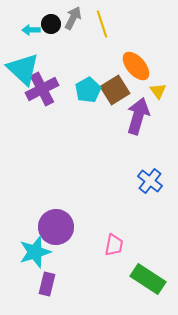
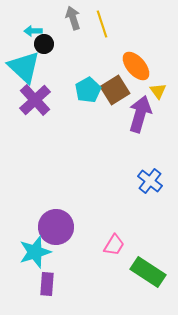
gray arrow: rotated 45 degrees counterclockwise
black circle: moved 7 px left, 20 px down
cyan arrow: moved 2 px right, 1 px down
cyan triangle: moved 1 px right, 2 px up
purple cross: moved 7 px left, 11 px down; rotated 16 degrees counterclockwise
purple arrow: moved 2 px right, 2 px up
pink trapezoid: rotated 20 degrees clockwise
green rectangle: moved 7 px up
purple rectangle: rotated 10 degrees counterclockwise
